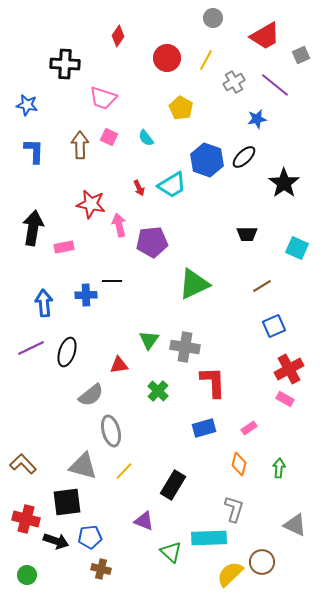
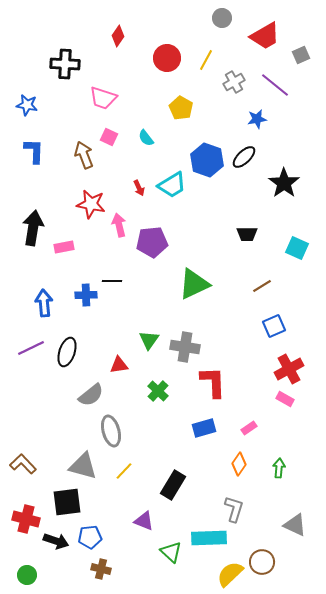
gray circle at (213, 18): moved 9 px right
brown arrow at (80, 145): moved 4 px right, 10 px down; rotated 20 degrees counterclockwise
orange diamond at (239, 464): rotated 20 degrees clockwise
